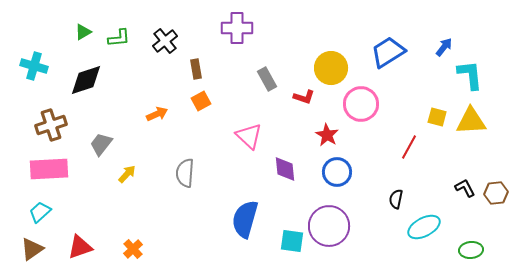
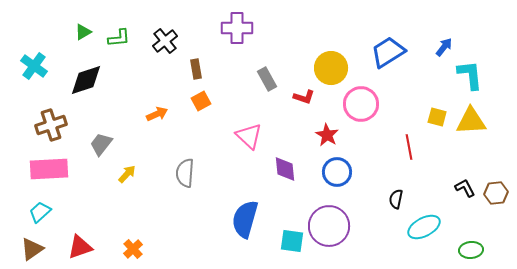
cyan cross: rotated 20 degrees clockwise
red line: rotated 40 degrees counterclockwise
